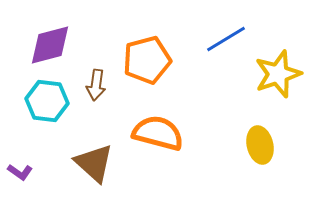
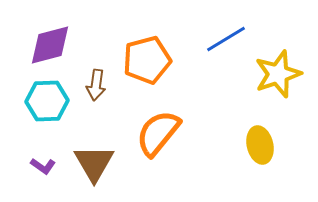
cyan hexagon: rotated 9 degrees counterclockwise
orange semicircle: rotated 66 degrees counterclockwise
brown triangle: rotated 18 degrees clockwise
purple L-shape: moved 23 px right, 6 px up
